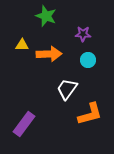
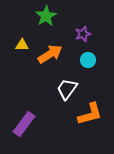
green star: rotated 20 degrees clockwise
purple star: rotated 21 degrees counterclockwise
orange arrow: moved 1 px right; rotated 30 degrees counterclockwise
